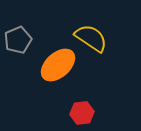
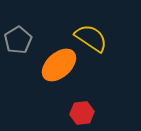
gray pentagon: rotated 8 degrees counterclockwise
orange ellipse: moved 1 px right
